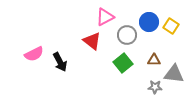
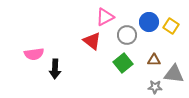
pink semicircle: rotated 18 degrees clockwise
black arrow: moved 5 px left, 7 px down; rotated 30 degrees clockwise
